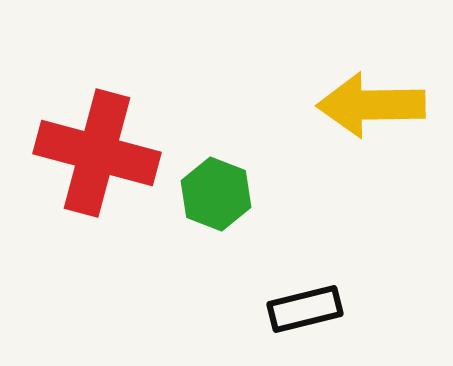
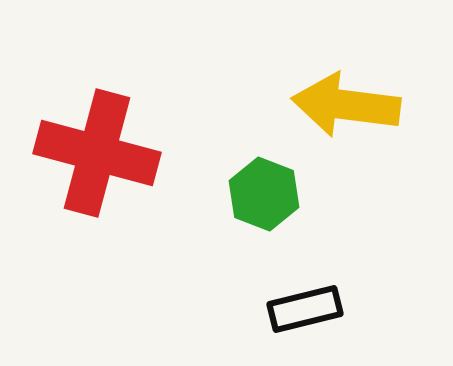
yellow arrow: moved 25 px left; rotated 8 degrees clockwise
green hexagon: moved 48 px right
